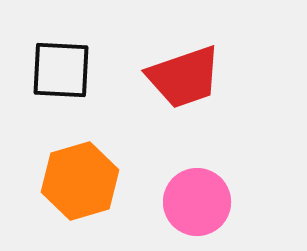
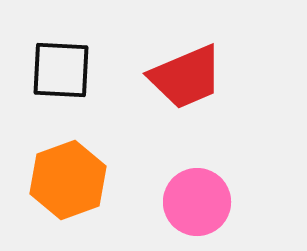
red trapezoid: moved 2 px right; rotated 4 degrees counterclockwise
orange hexagon: moved 12 px left, 1 px up; rotated 4 degrees counterclockwise
